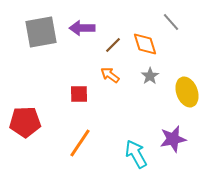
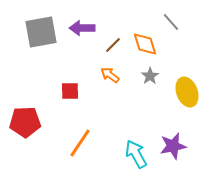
red square: moved 9 px left, 3 px up
purple star: moved 7 px down
